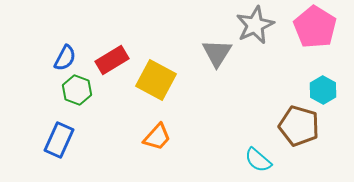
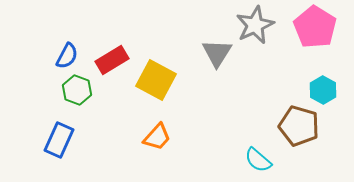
blue semicircle: moved 2 px right, 2 px up
